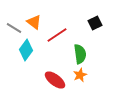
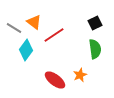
red line: moved 3 px left
green semicircle: moved 15 px right, 5 px up
